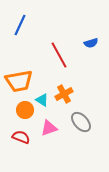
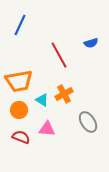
orange circle: moved 6 px left
gray ellipse: moved 7 px right; rotated 10 degrees clockwise
pink triangle: moved 2 px left, 1 px down; rotated 24 degrees clockwise
